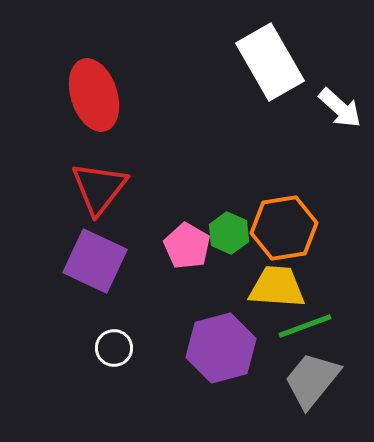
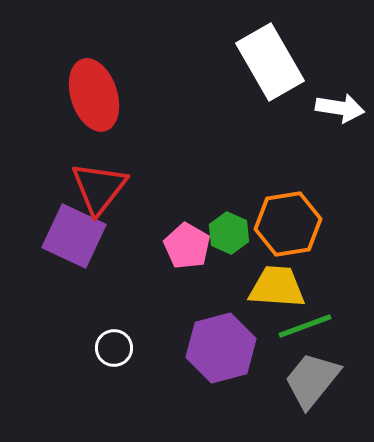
white arrow: rotated 33 degrees counterclockwise
orange hexagon: moved 4 px right, 4 px up
purple square: moved 21 px left, 25 px up
